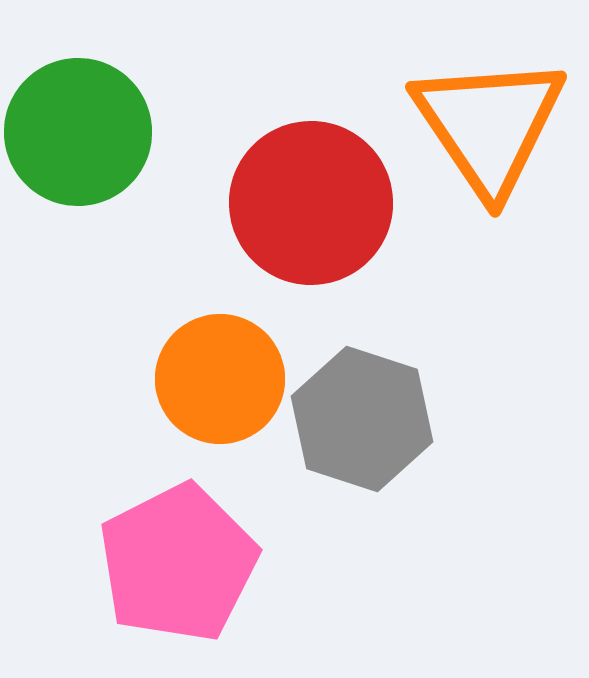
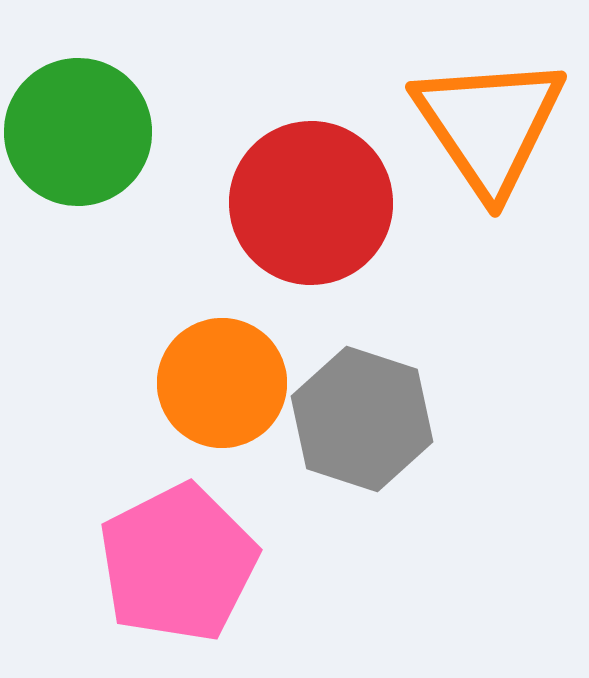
orange circle: moved 2 px right, 4 px down
